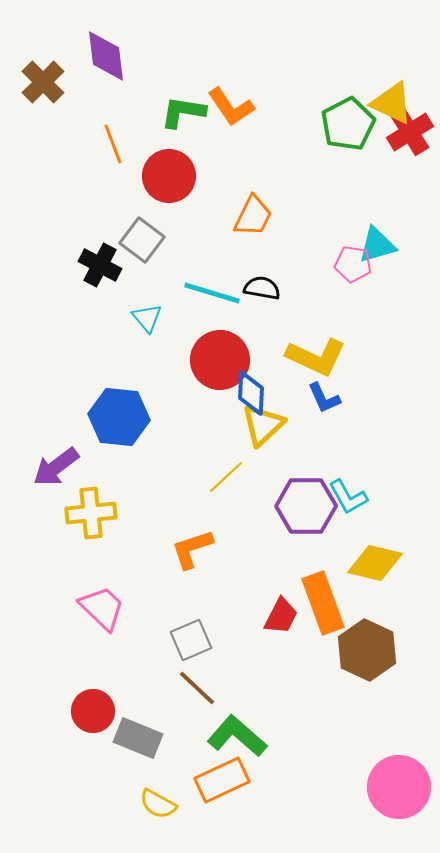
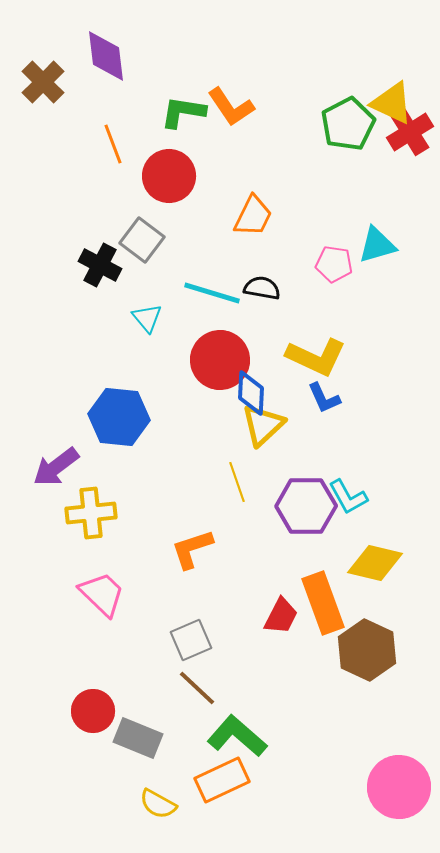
pink pentagon at (353, 264): moved 19 px left
yellow line at (226, 477): moved 11 px right, 5 px down; rotated 66 degrees counterclockwise
pink trapezoid at (102, 608): moved 14 px up
